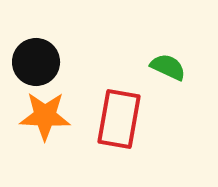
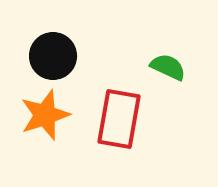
black circle: moved 17 px right, 6 px up
orange star: moved 1 px up; rotated 21 degrees counterclockwise
